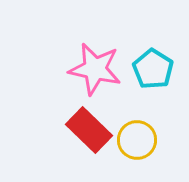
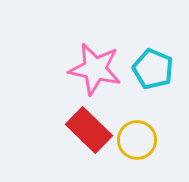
cyan pentagon: rotated 9 degrees counterclockwise
